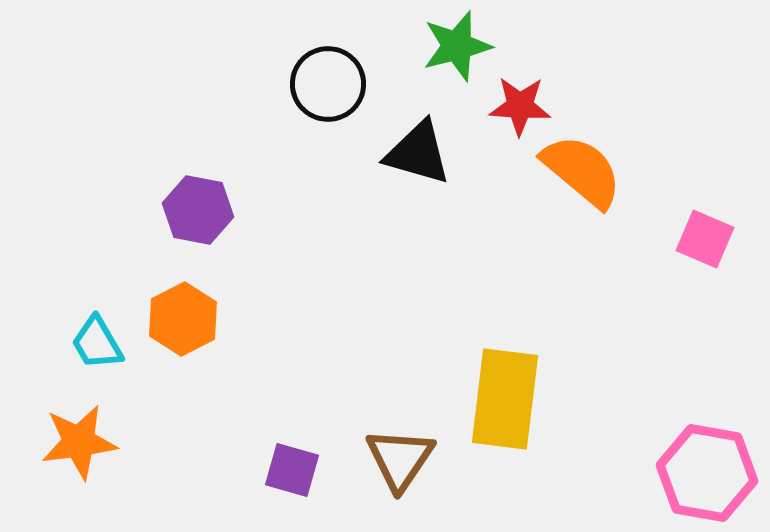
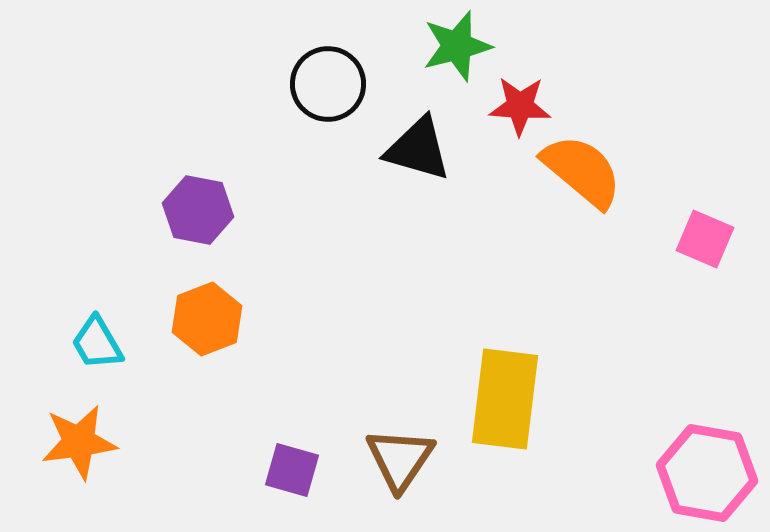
black triangle: moved 4 px up
orange hexagon: moved 24 px right; rotated 6 degrees clockwise
